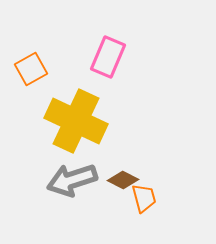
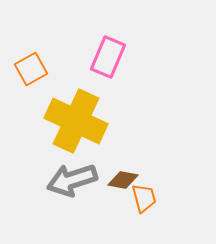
brown diamond: rotated 16 degrees counterclockwise
